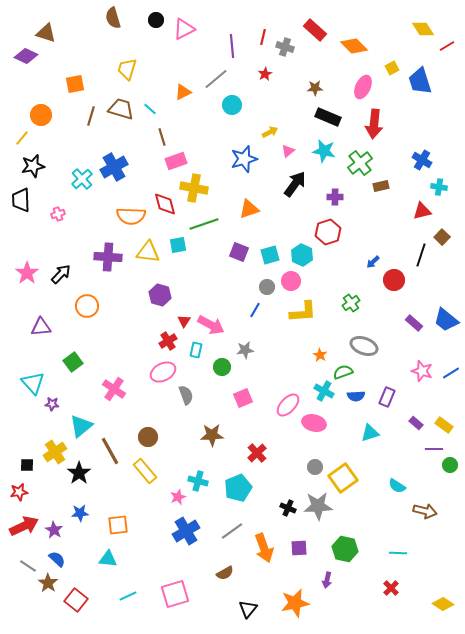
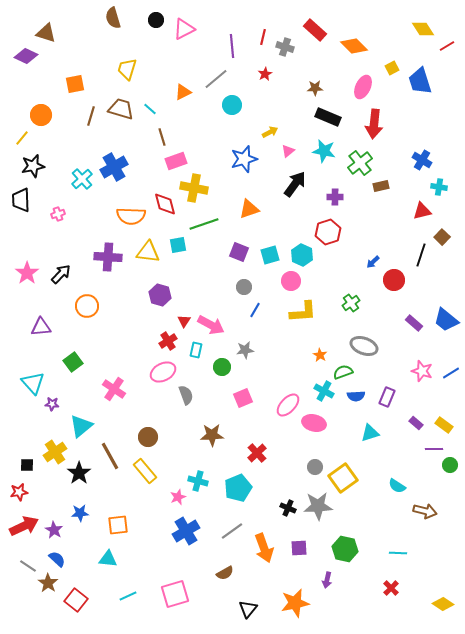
gray circle at (267, 287): moved 23 px left
brown line at (110, 451): moved 5 px down
